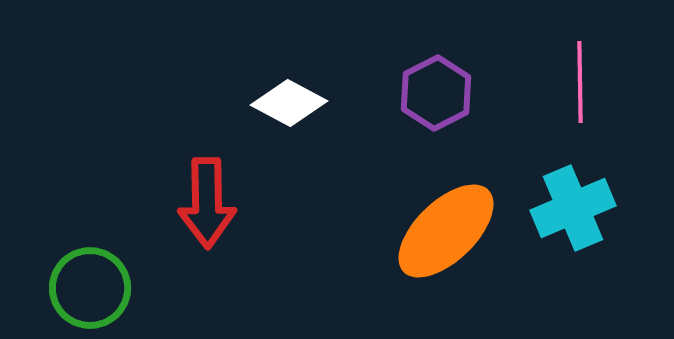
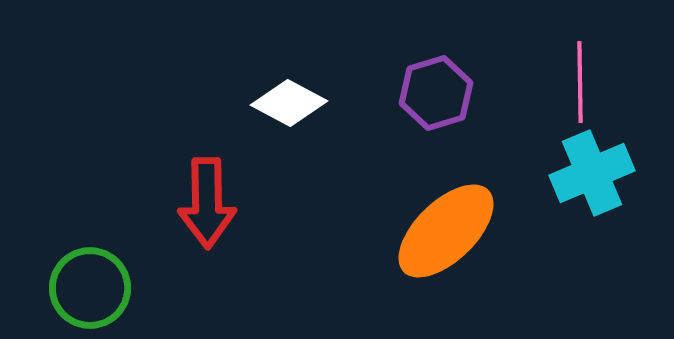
purple hexagon: rotated 10 degrees clockwise
cyan cross: moved 19 px right, 35 px up
